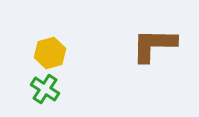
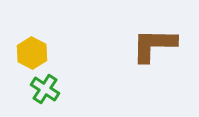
yellow hexagon: moved 18 px left; rotated 16 degrees counterclockwise
